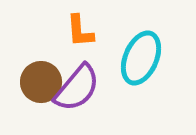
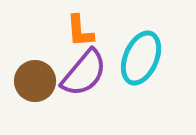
brown circle: moved 6 px left, 1 px up
purple semicircle: moved 7 px right, 15 px up
